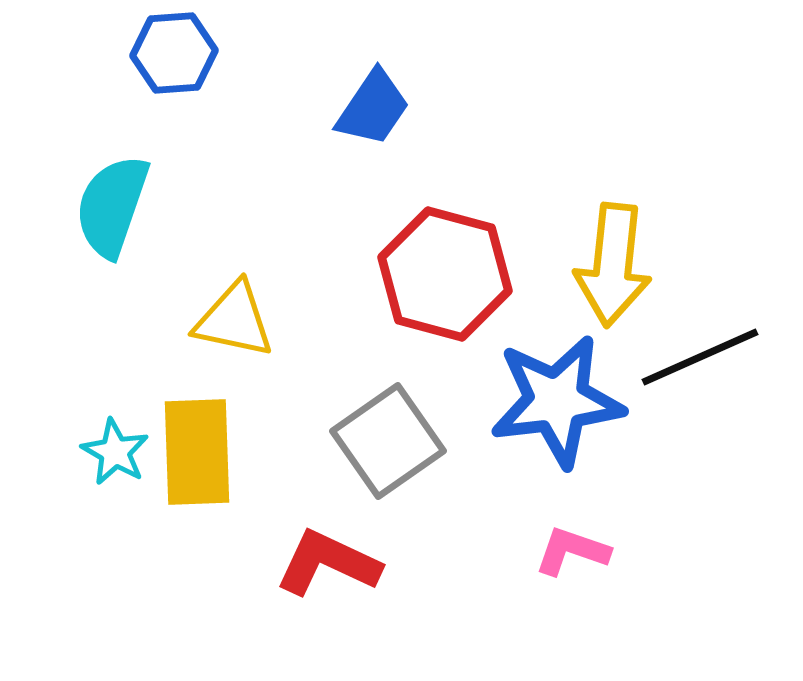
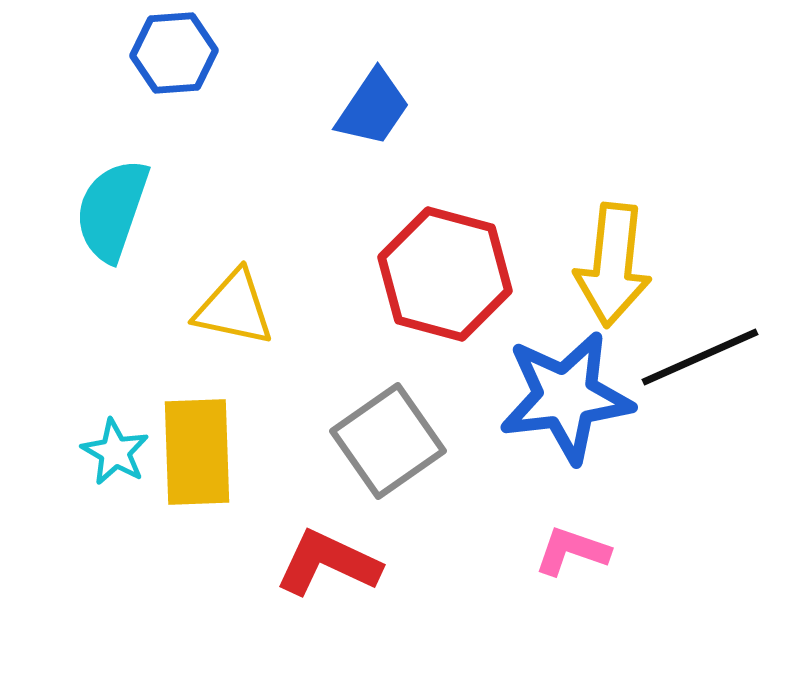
cyan semicircle: moved 4 px down
yellow triangle: moved 12 px up
blue star: moved 9 px right, 4 px up
